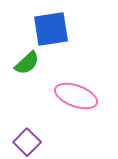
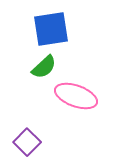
green semicircle: moved 17 px right, 4 px down
